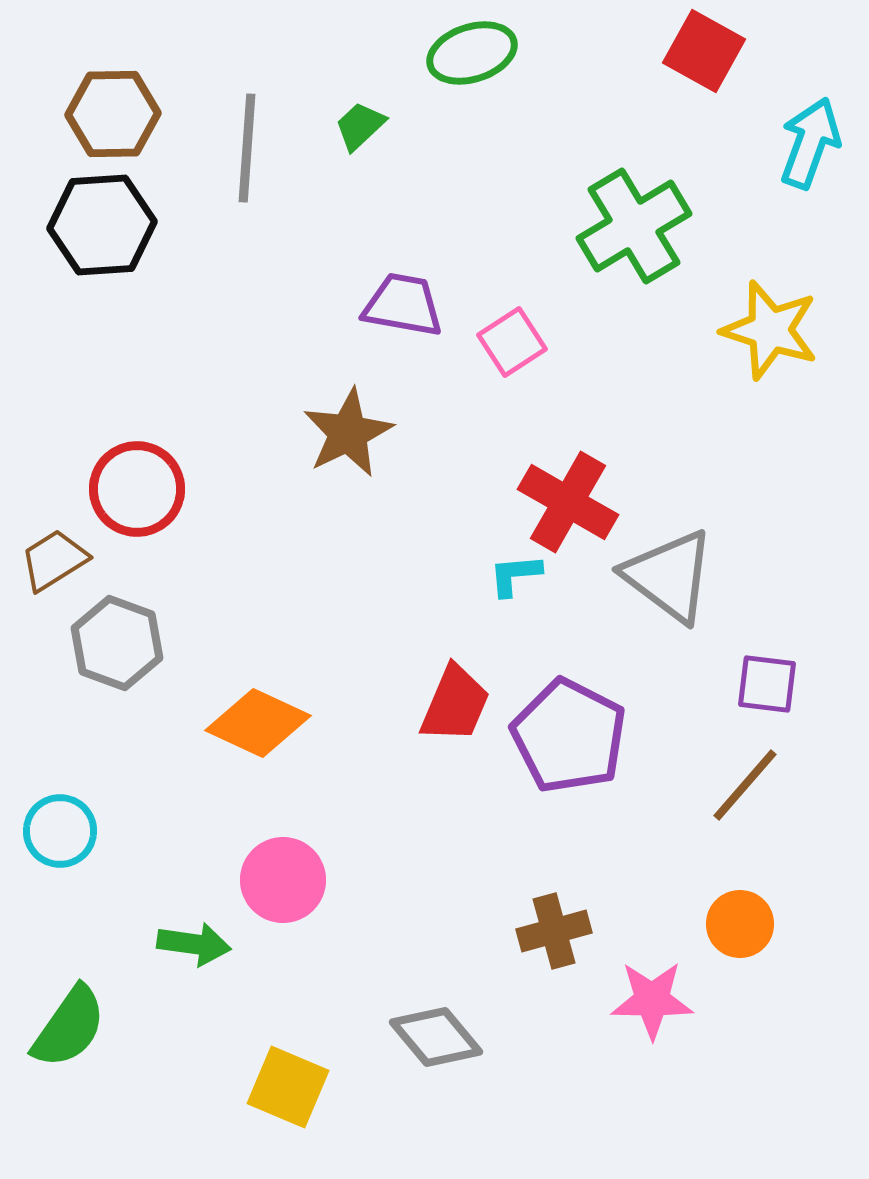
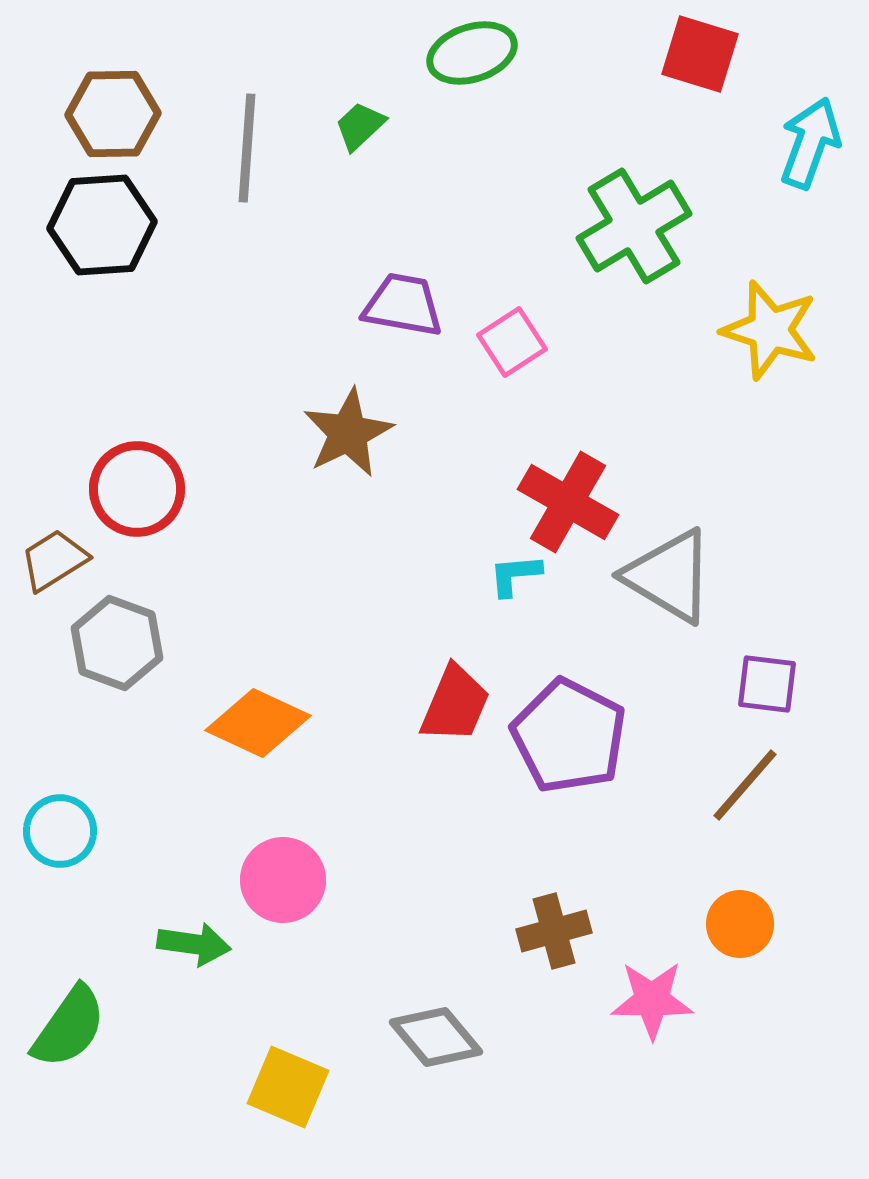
red square: moved 4 px left, 3 px down; rotated 12 degrees counterclockwise
gray triangle: rotated 6 degrees counterclockwise
